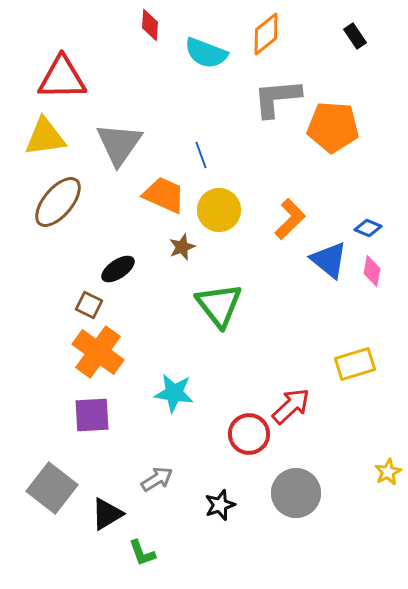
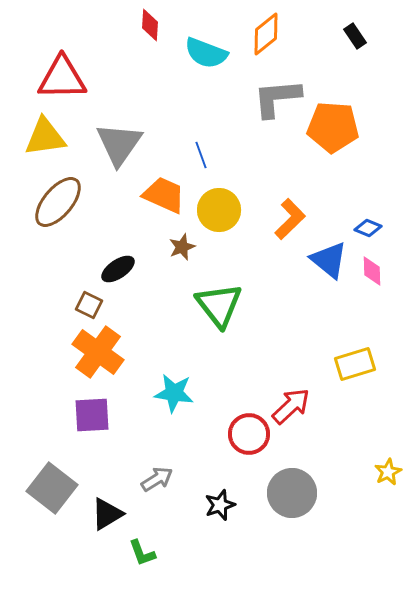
pink diamond: rotated 12 degrees counterclockwise
gray circle: moved 4 px left
